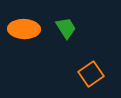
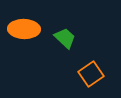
green trapezoid: moved 1 px left, 10 px down; rotated 15 degrees counterclockwise
